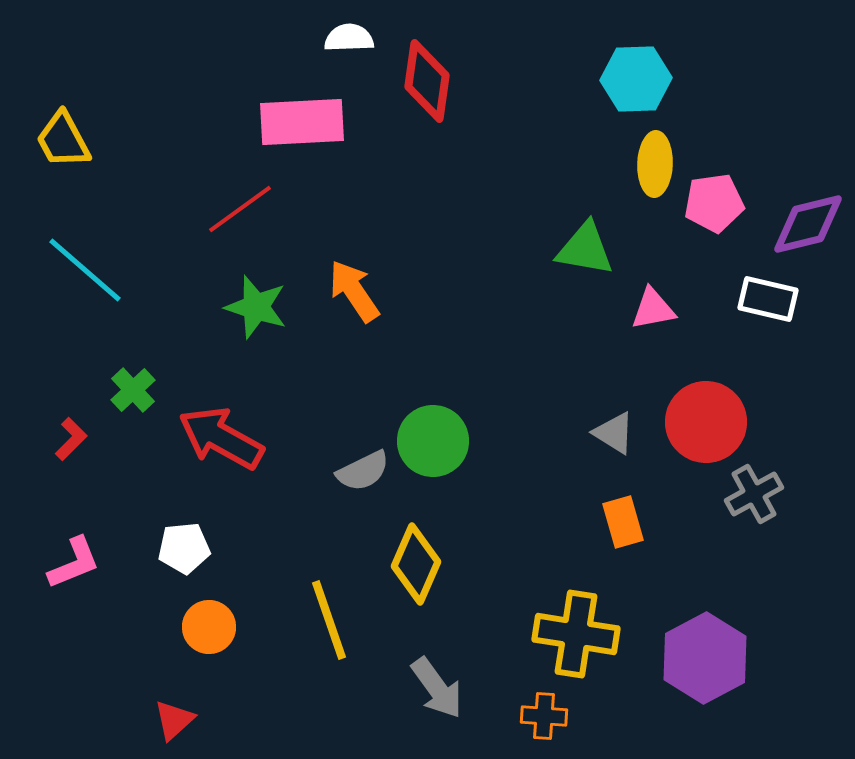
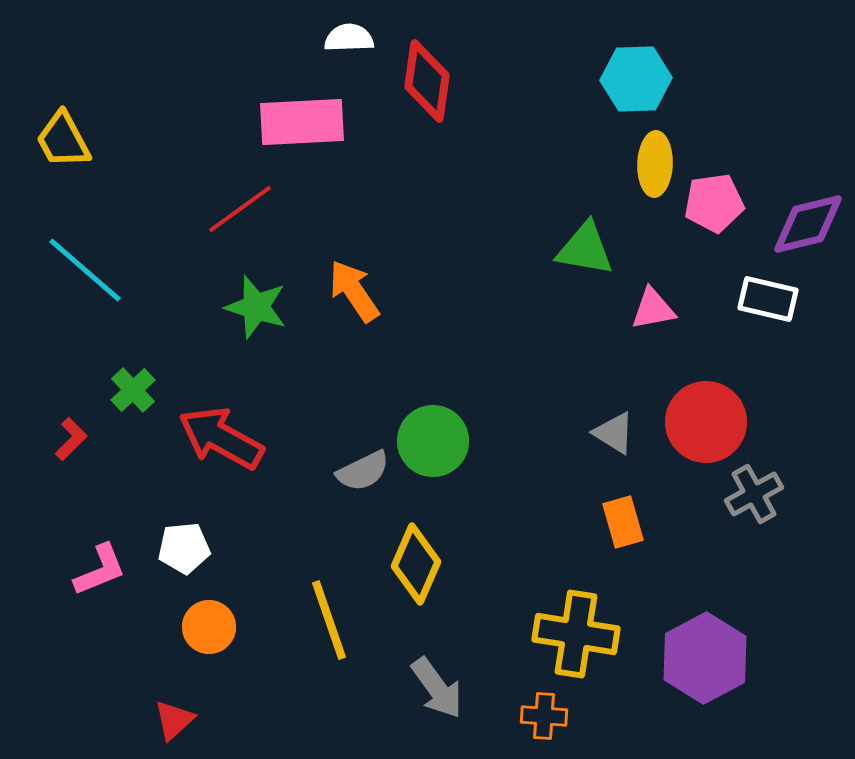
pink L-shape: moved 26 px right, 7 px down
